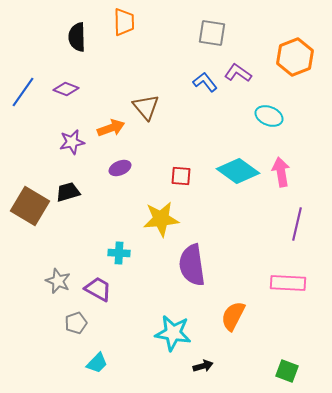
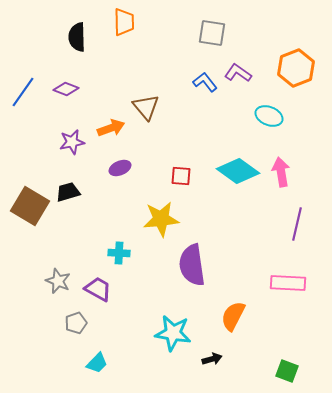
orange hexagon: moved 1 px right, 11 px down
black arrow: moved 9 px right, 7 px up
